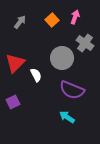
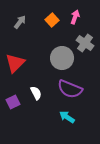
white semicircle: moved 18 px down
purple semicircle: moved 2 px left, 1 px up
